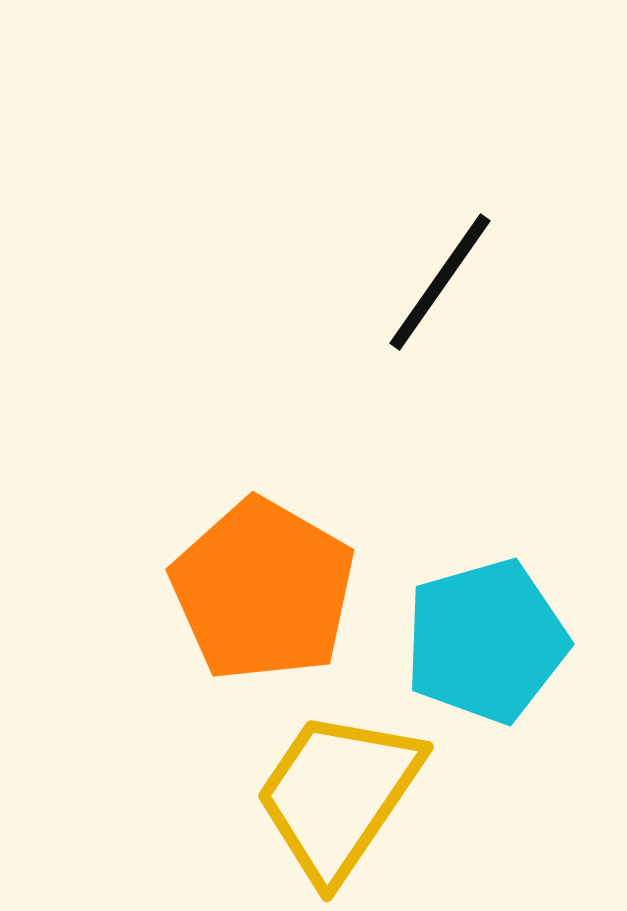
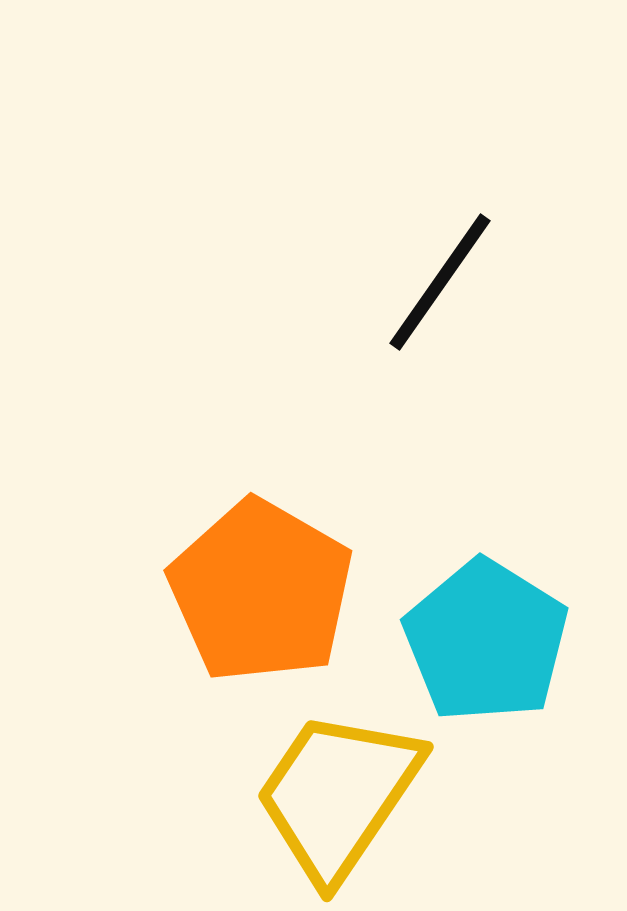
orange pentagon: moved 2 px left, 1 px down
cyan pentagon: rotated 24 degrees counterclockwise
